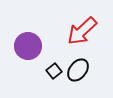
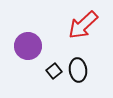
red arrow: moved 1 px right, 6 px up
black ellipse: rotated 45 degrees counterclockwise
